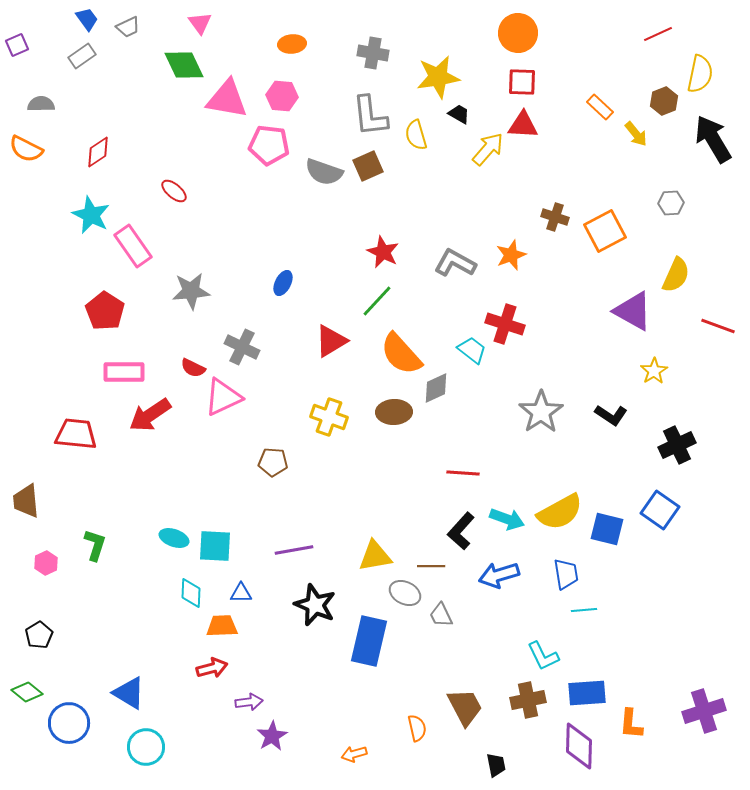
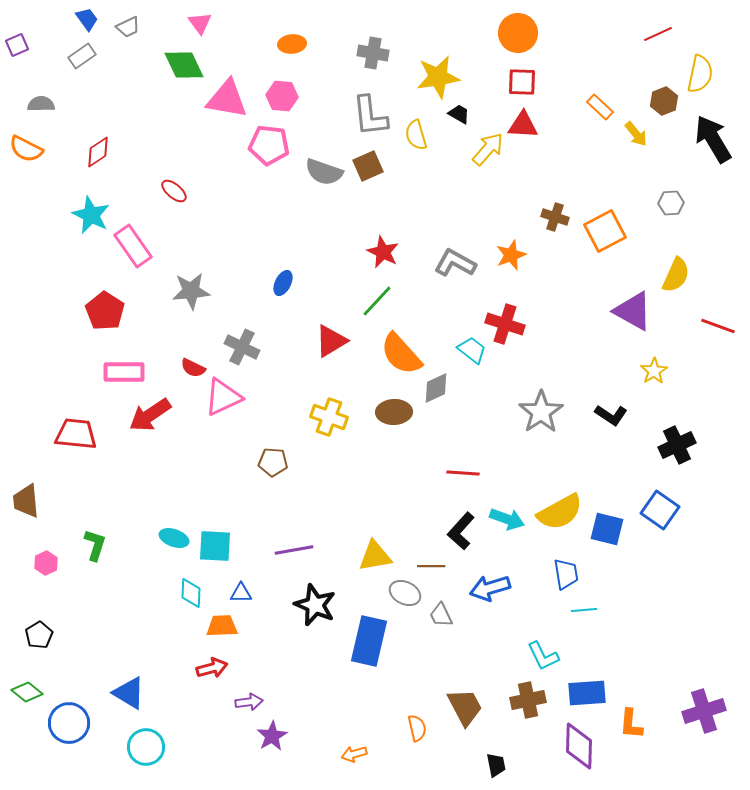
blue arrow at (499, 575): moved 9 px left, 13 px down
